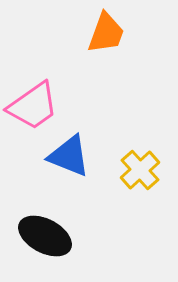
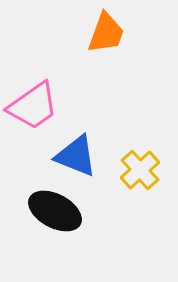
blue triangle: moved 7 px right
black ellipse: moved 10 px right, 25 px up
